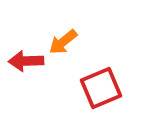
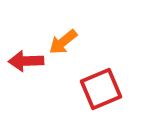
red square: moved 1 px down
